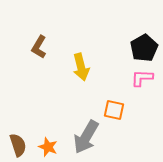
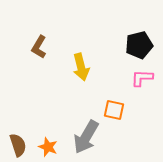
black pentagon: moved 5 px left, 3 px up; rotated 16 degrees clockwise
